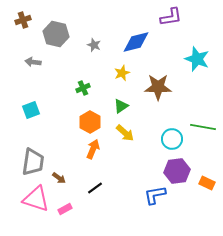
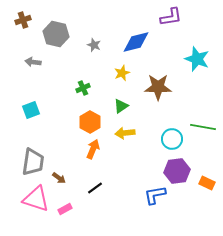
yellow arrow: rotated 132 degrees clockwise
